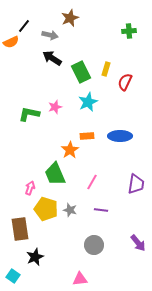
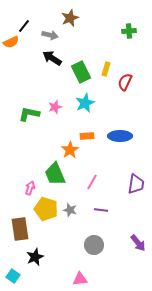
cyan star: moved 3 px left, 1 px down
